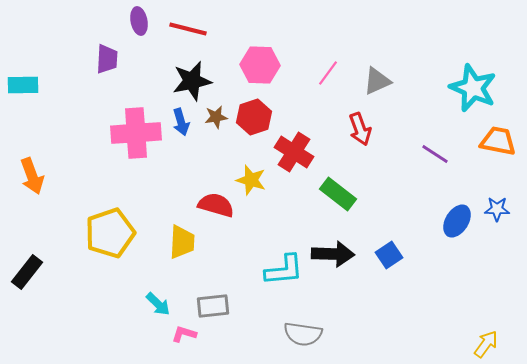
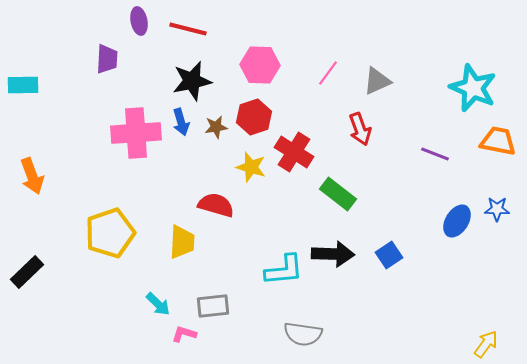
brown star: moved 10 px down
purple line: rotated 12 degrees counterclockwise
yellow star: moved 13 px up
black rectangle: rotated 8 degrees clockwise
